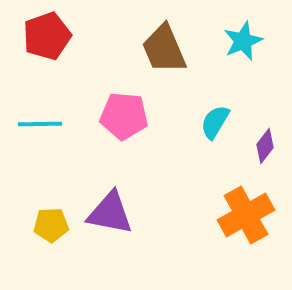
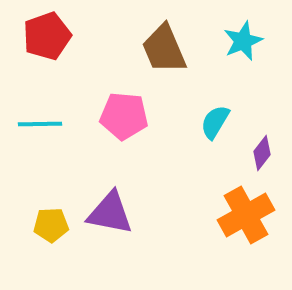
purple diamond: moved 3 px left, 7 px down
